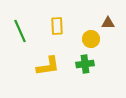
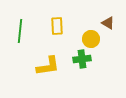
brown triangle: rotated 32 degrees clockwise
green line: rotated 30 degrees clockwise
green cross: moved 3 px left, 5 px up
